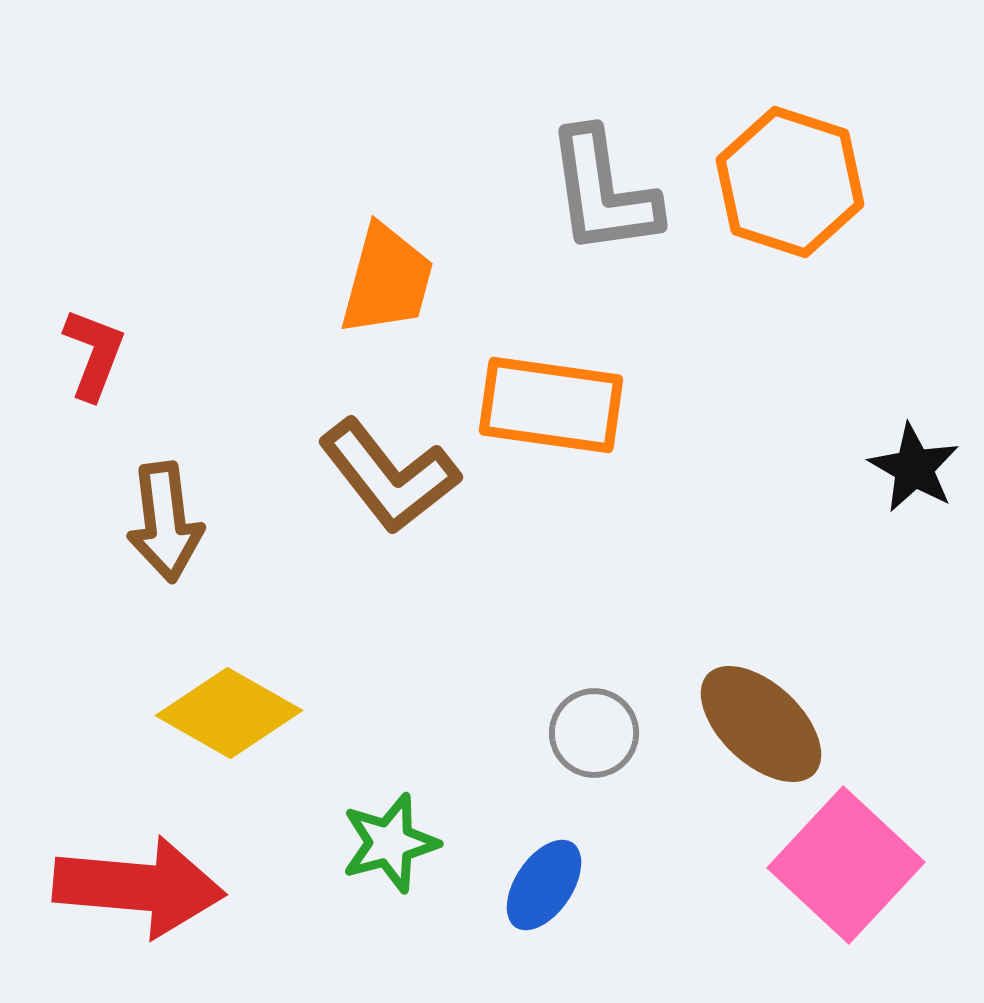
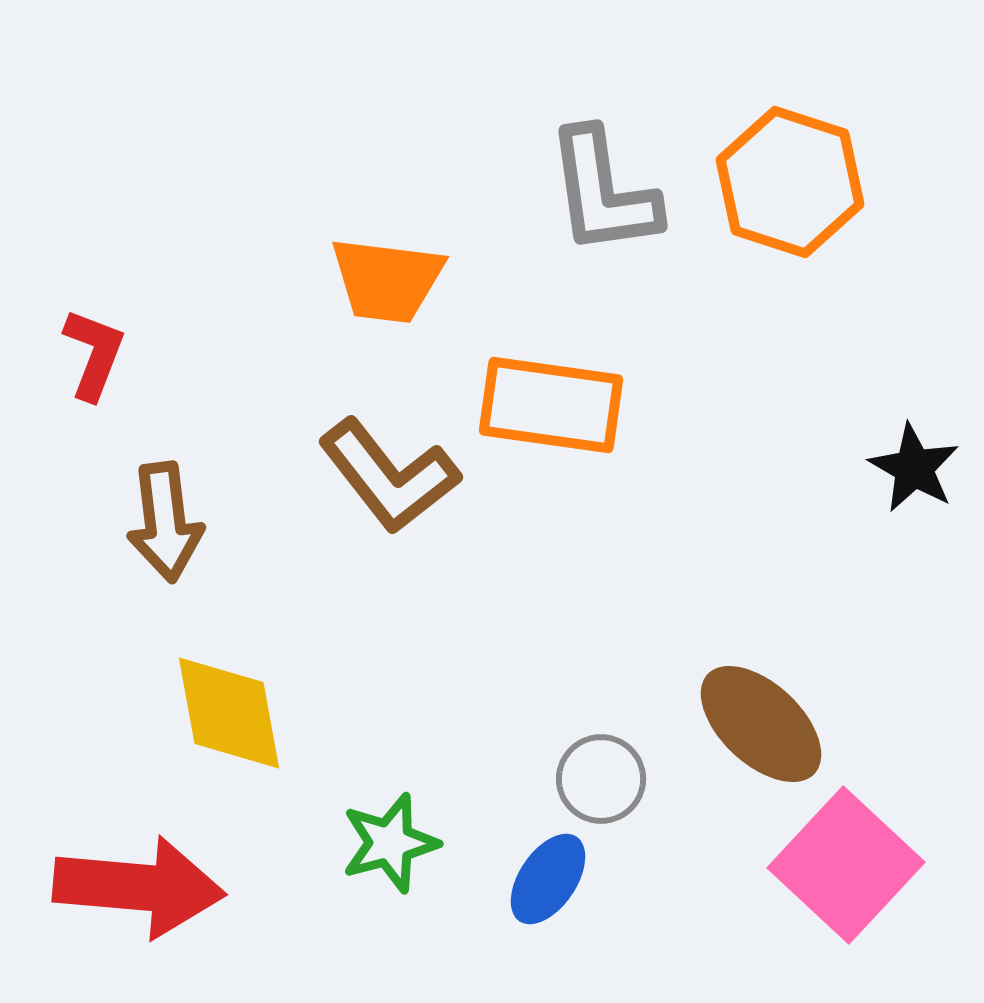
orange trapezoid: rotated 82 degrees clockwise
yellow diamond: rotated 50 degrees clockwise
gray circle: moved 7 px right, 46 px down
blue ellipse: moved 4 px right, 6 px up
